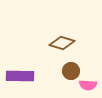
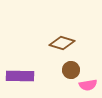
brown circle: moved 1 px up
pink semicircle: rotated 12 degrees counterclockwise
